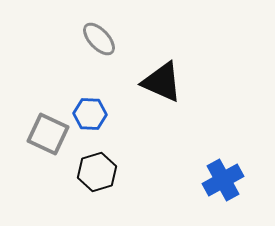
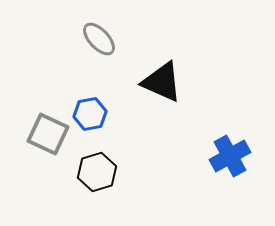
blue hexagon: rotated 12 degrees counterclockwise
blue cross: moved 7 px right, 24 px up
